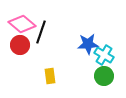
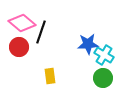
pink diamond: moved 1 px up
red circle: moved 1 px left, 2 px down
green circle: moved 1 px left, 2 px down
